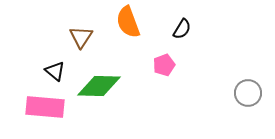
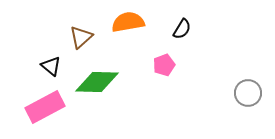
orange semicircle: rotated 100 degrees clockwise
brown triangle: rotated 15 degrees clockwise
black triangle: moved 4 px left, 5 px up
green diamond: moved 2 px left, 4 px up
pink rectangle: rotated 33 degrees counterclockwise
